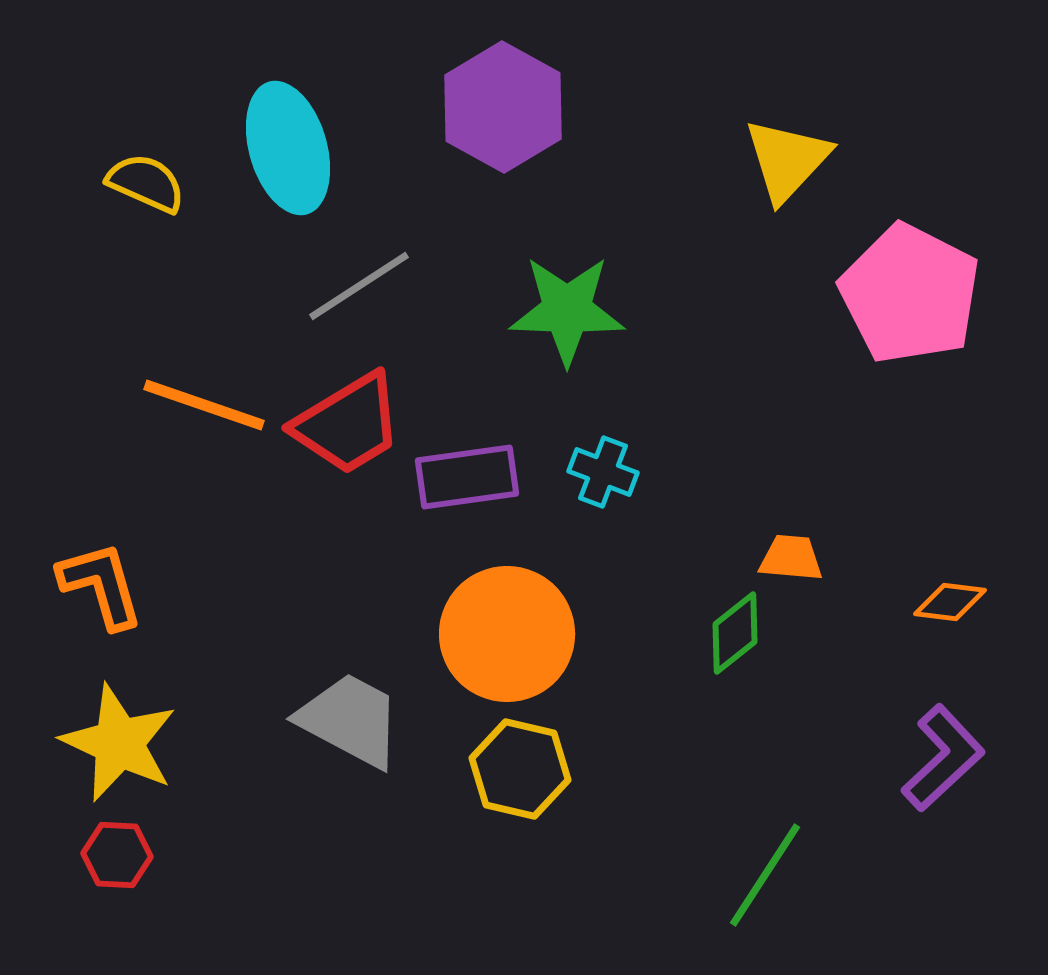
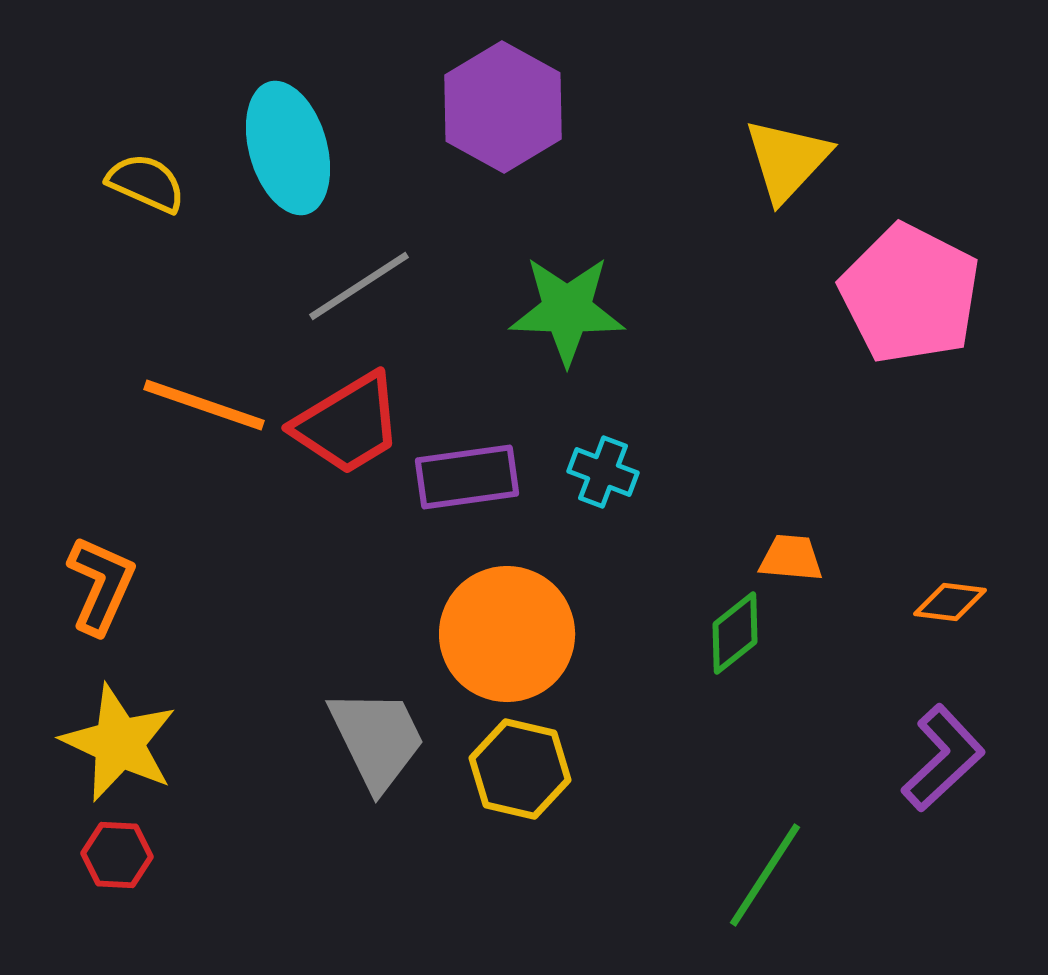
orange L-shape: rotated 40 degrees clockwise
gray trapezoid: moved 27 px right, 19 px down; rotated 36 degrees clockwise
